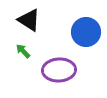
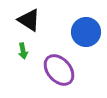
green arrow: rotated 147 degrees counterclockwise
purple ellipse: rotated 52 degrees clockwise
